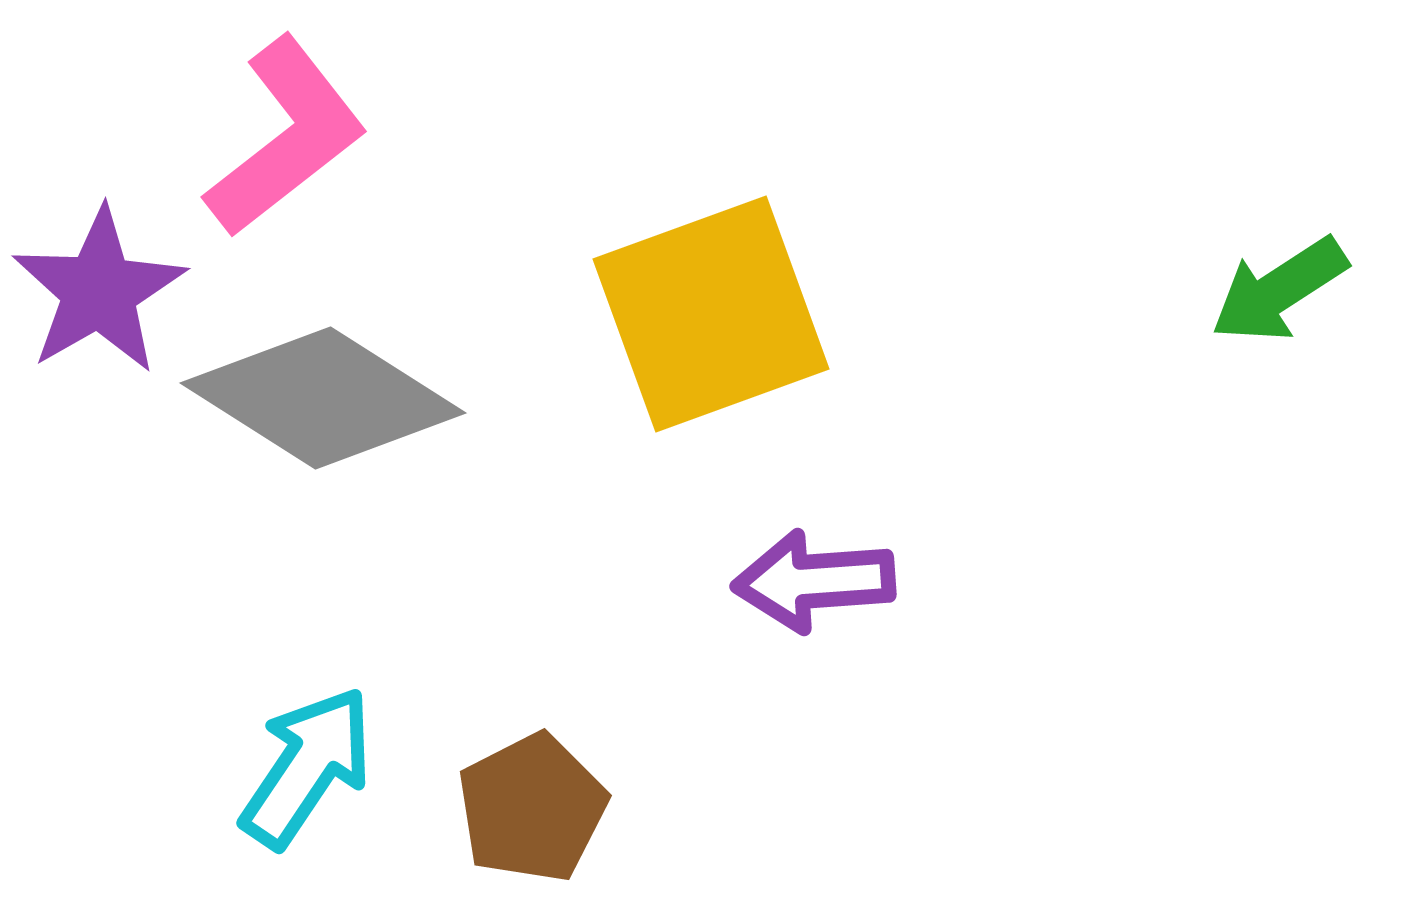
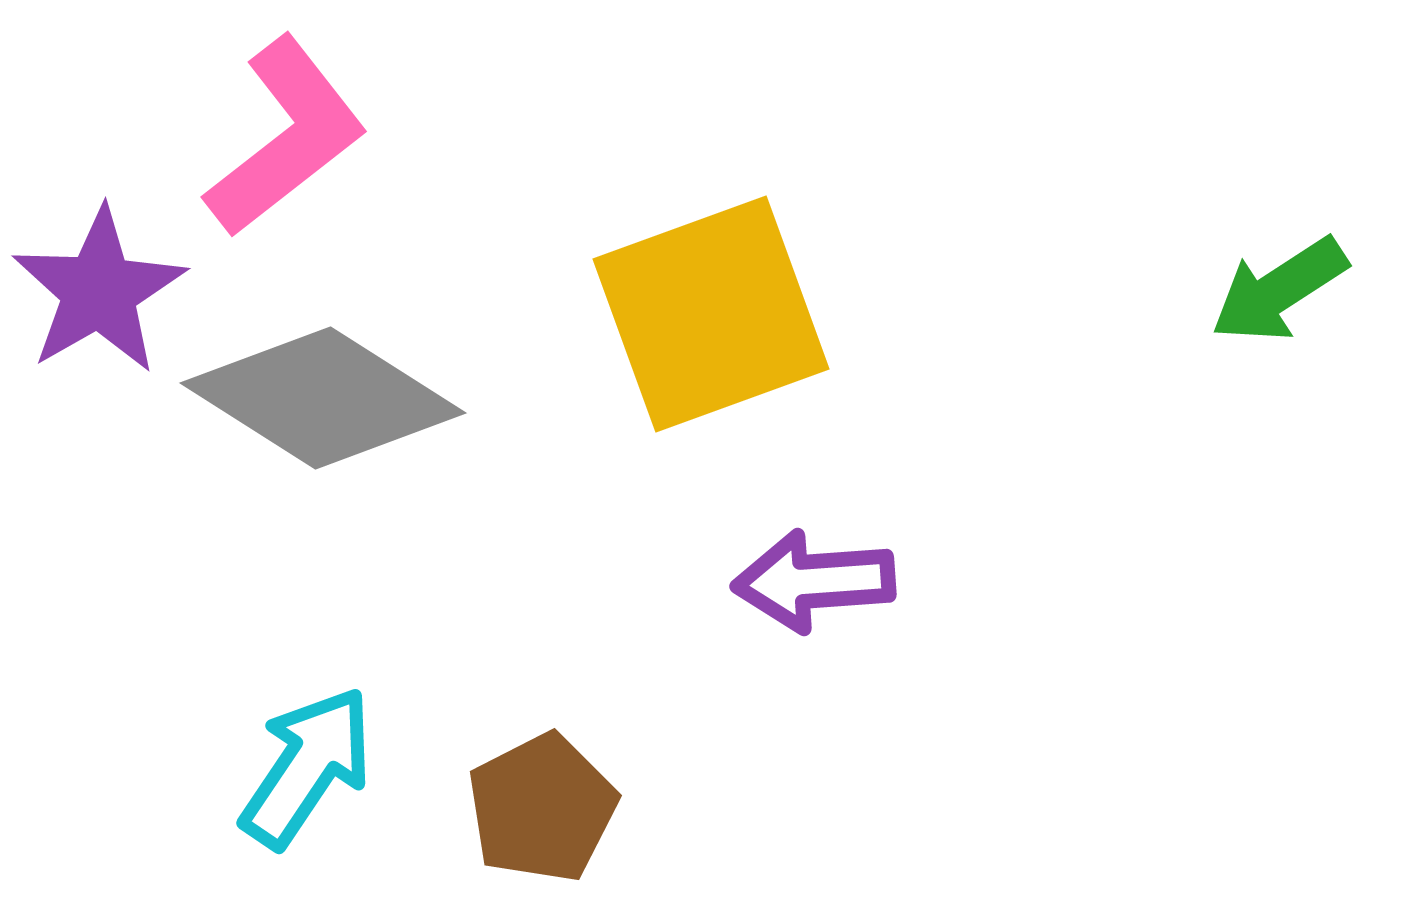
brown pentagon: moved 10 px right
